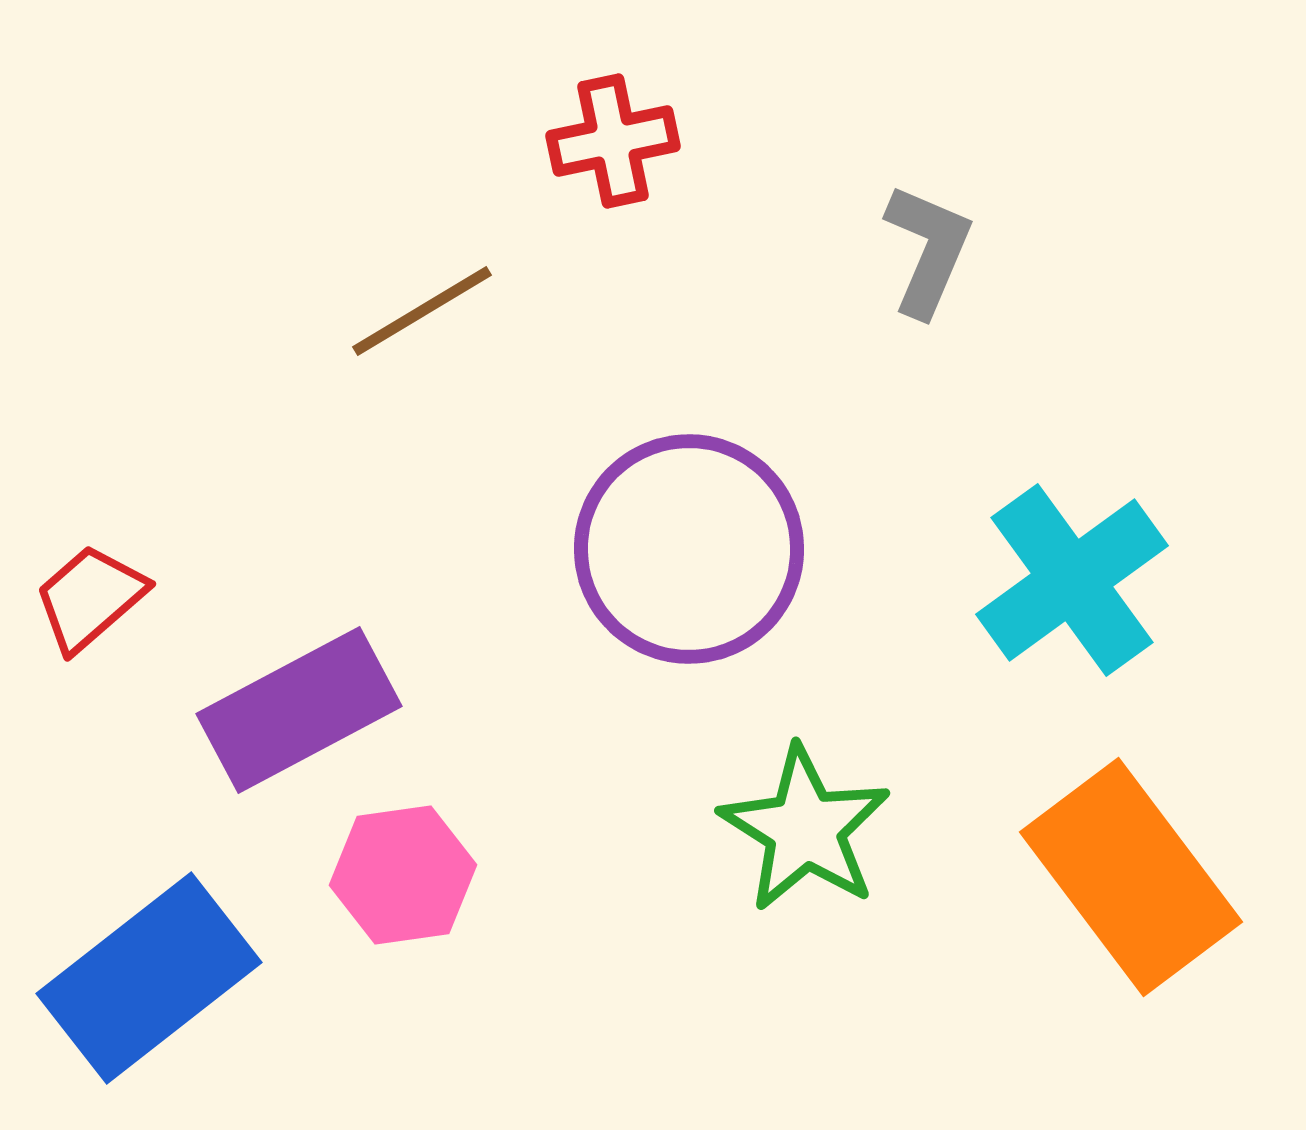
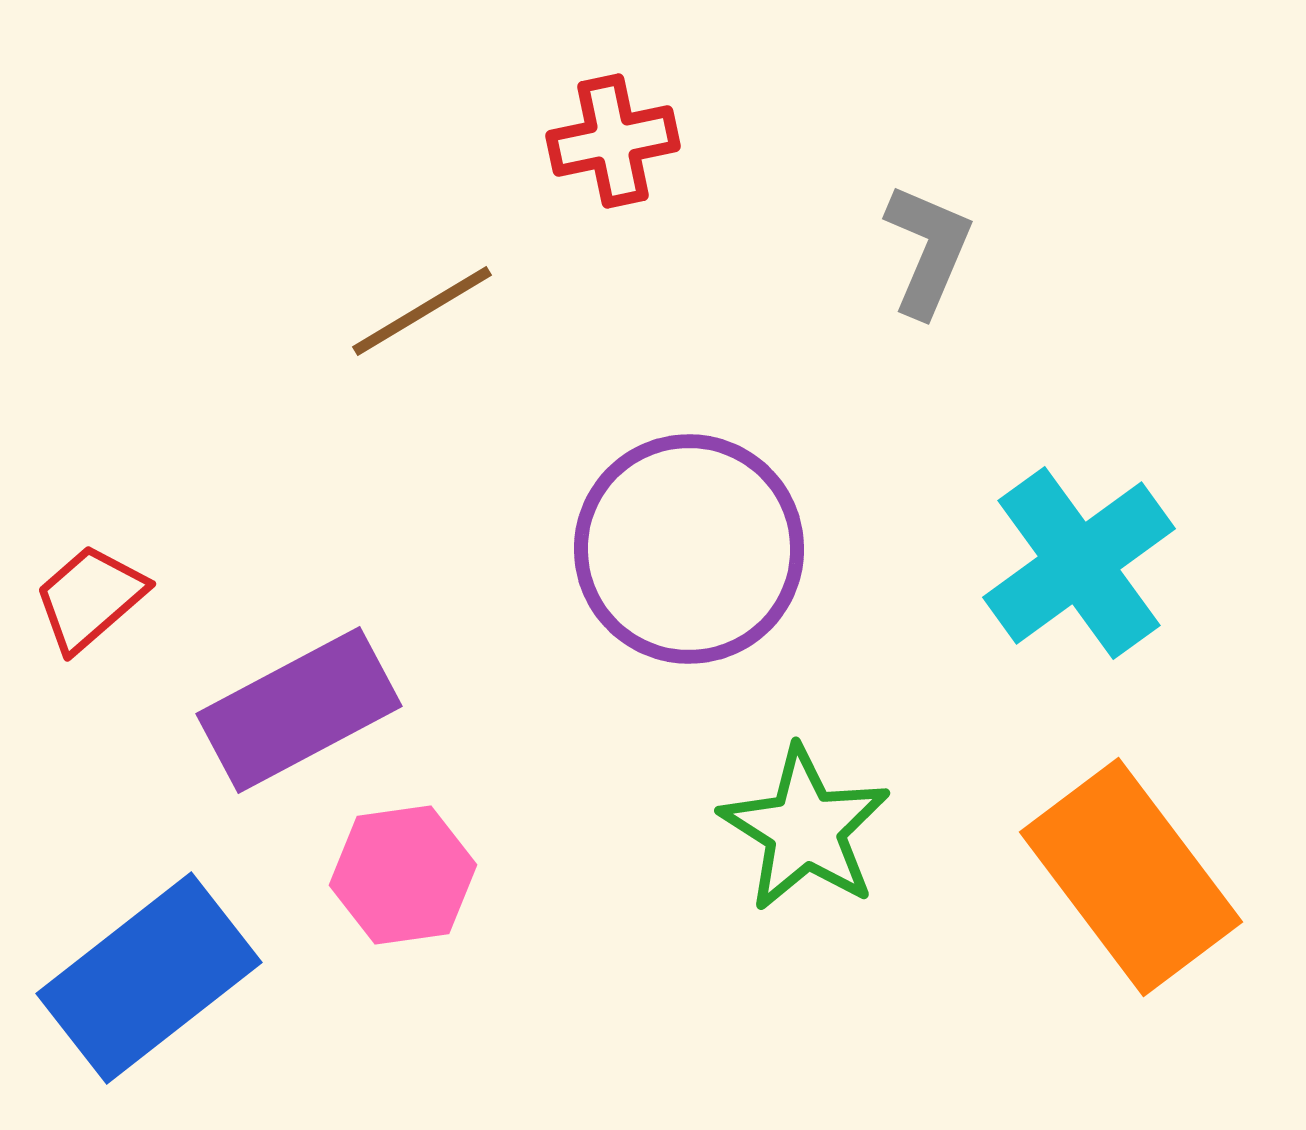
cyan cross: moved 7 px right, 17 px up
